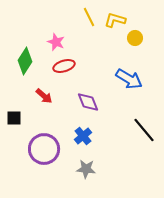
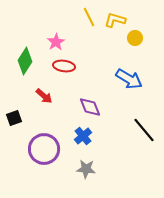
pink star: rotated 18 degrees clockwise
red ellipse: rotated 25 degrees clockwise
purple diamond: moved 2 px right, 5 px down
black square: rotated 21 degrees counterclockwise
